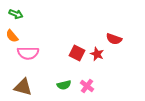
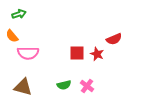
green arrow: moved 3 px right; rotated 40 degrees counterclockwise
red semicircle: rotated 42 degrees counterclockwise
red square: rotated 28 degrees counterclockwise
